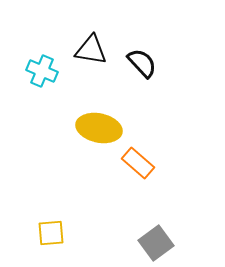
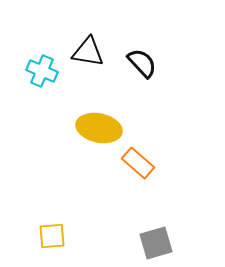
black triangle: moved 3 px left, 2 px down
yellow square: moved 1 px right, 3 px down
gray square: rotated 20 degrees clockwise
